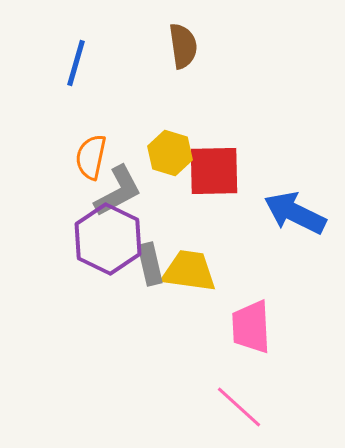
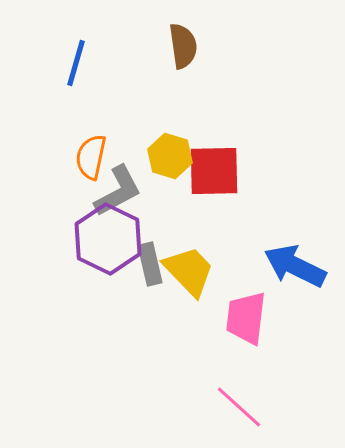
yellow hexagon: moved 3 px down
blue arrow: moved 53 px down
yellow trapezoid: rotated 38 degrees clockwise
pink trapezoid: moved 5 px left, 9 px up; rotated 10 degrees clockwise
